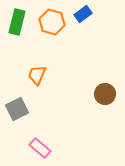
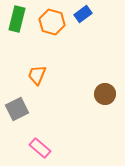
green rectangle: moved 3 px up
